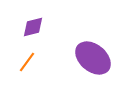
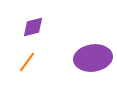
purple ellipse: rotated 48 degrees counterclockwise
